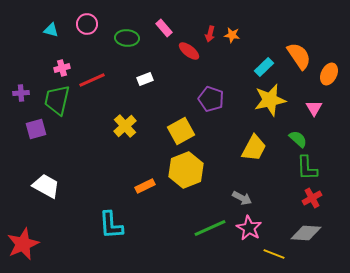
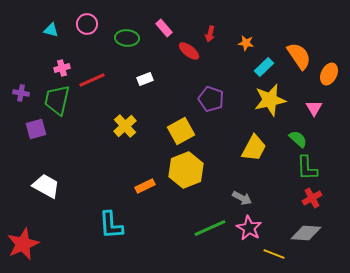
orange star: moved 14 px right, 8 px down
purple cross: rotated 14 degrees clockwise
